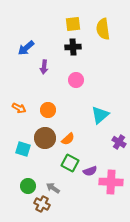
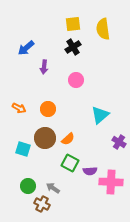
black cross: rotated 28 degrees counterclockwise
orange circle: moved 1 px up
purple semicircle: rotated 16 degrees clockwise
